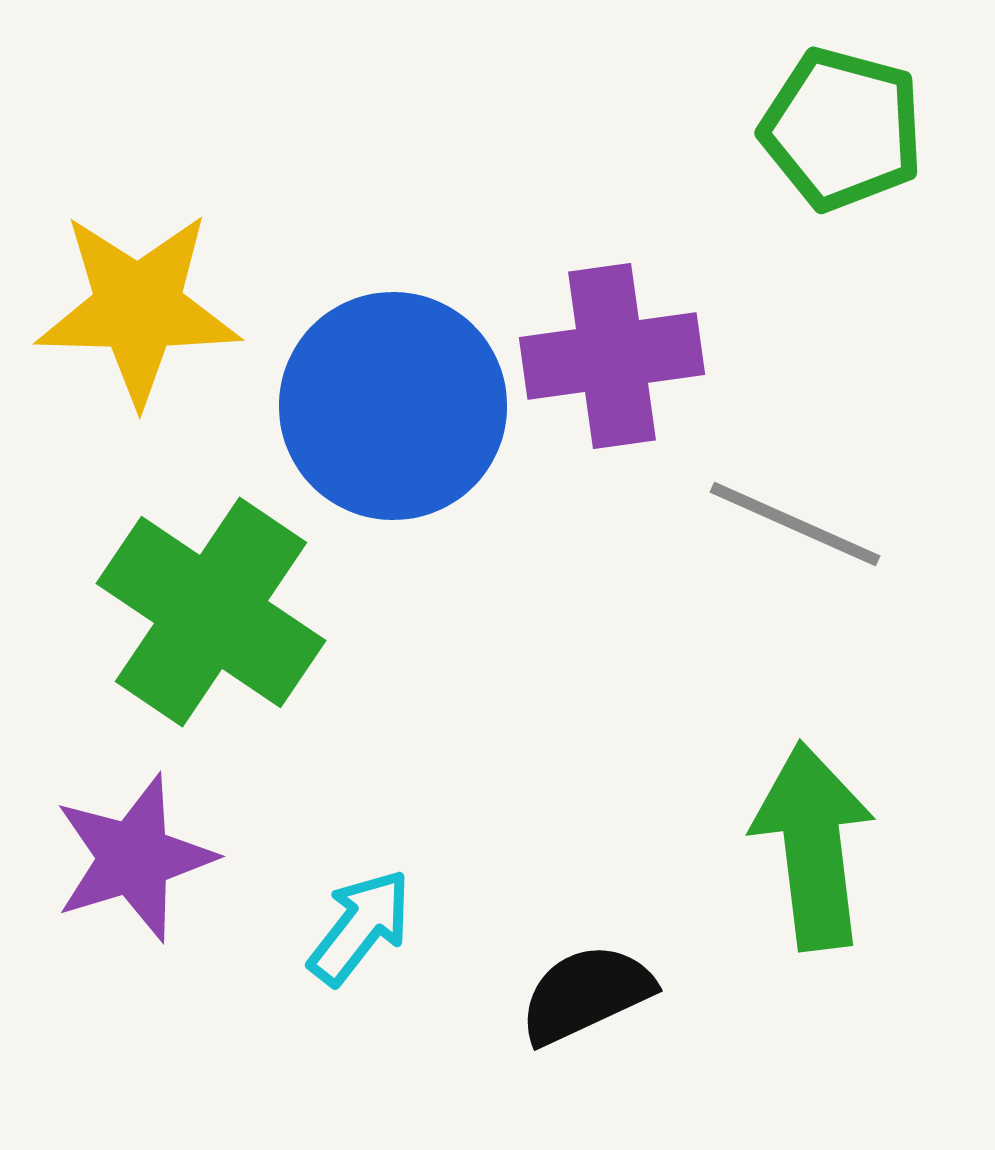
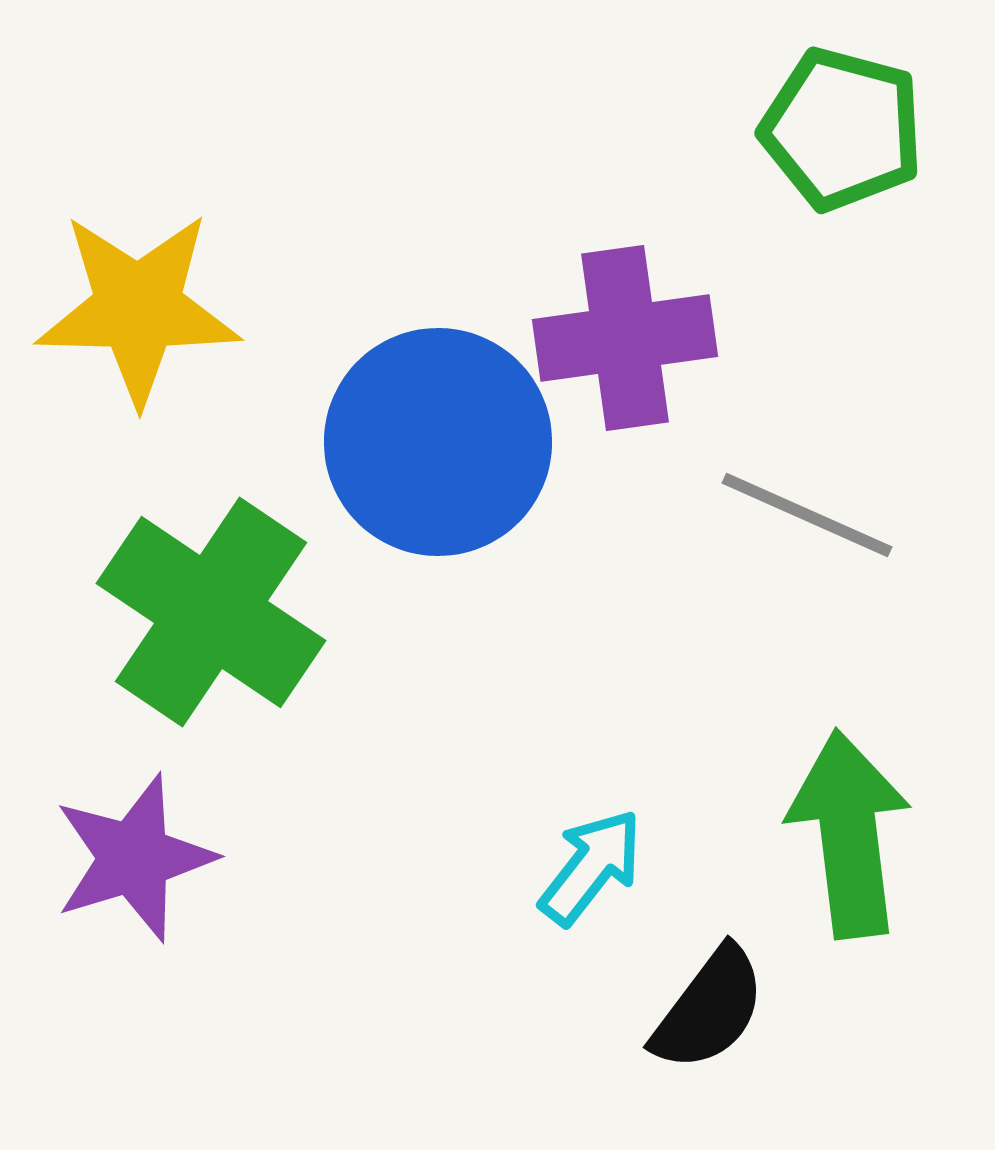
purple cross: moved 13 px right, 18 px up
blue circle: moved 45 px right, 36 px down
gray line: moved 12 px right, 9 px up
green arrow: moved 36 px right, 12 px up
cyan arrow: moved 231 px right, 60 px up
black semicircle: moved 123 px right, 15 px down; rotated 152 degrees clockwise
